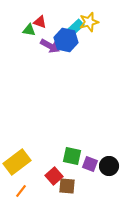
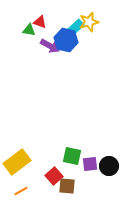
purple square: rotated 28 degrees counterclockwise
orange line: rotated 24 degrees clockwise
